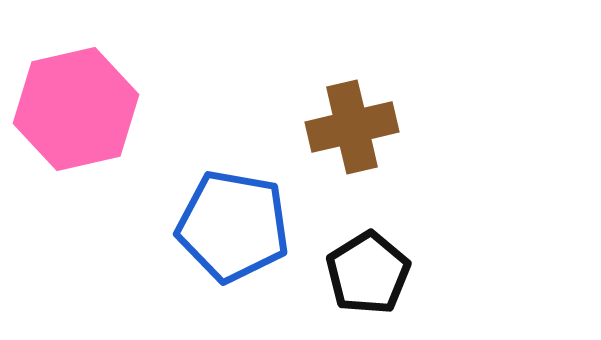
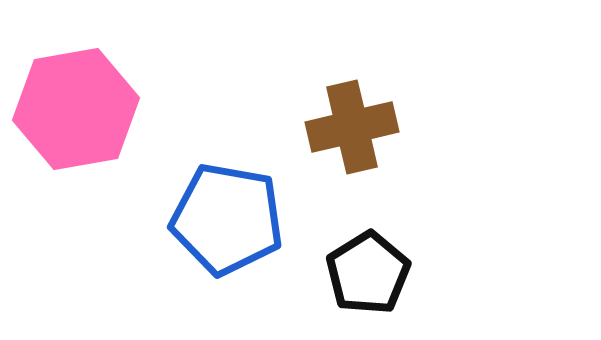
pink hexagon: rotated 3 degrees clockwise
blue pentagon: moved 6 px left, 7 px up
